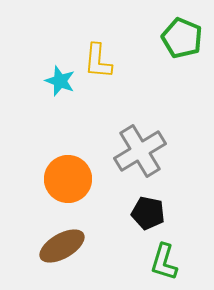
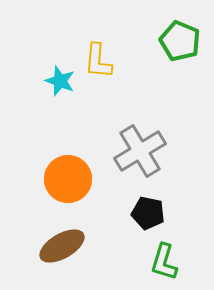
green pentagon: moved 2 px left, 3 px down
